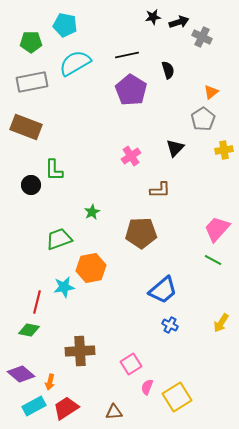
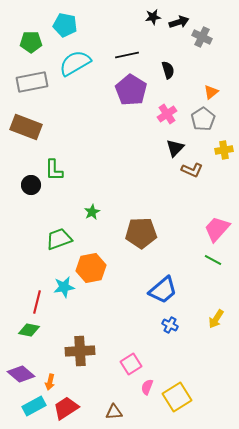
pink cross: moved 36 px right, 42 px up
brown L-shape: moved 32 px right, 20 px up; rotated 25 degrees clockwise
yellow arrow: moved 5 px left, 4 px up
